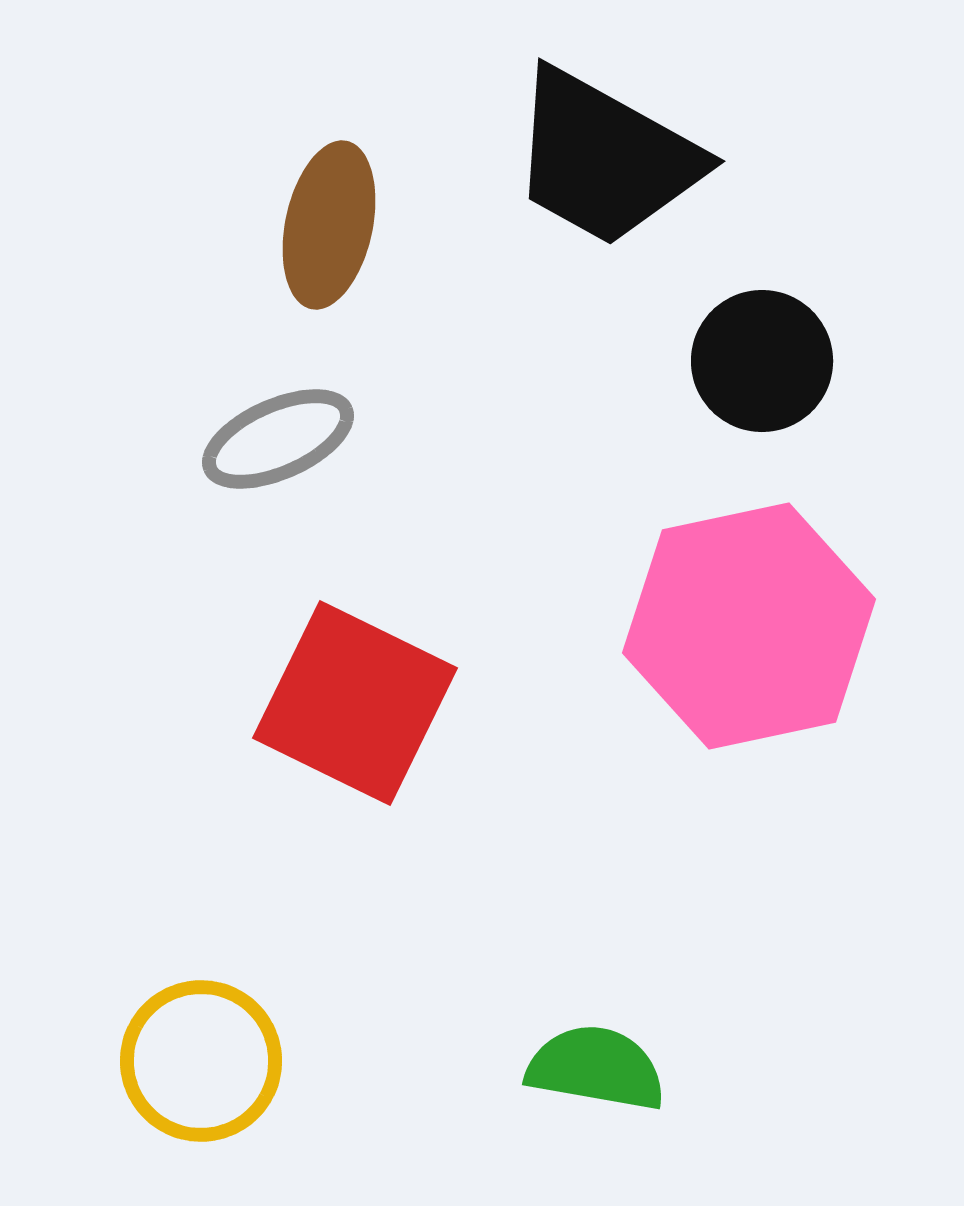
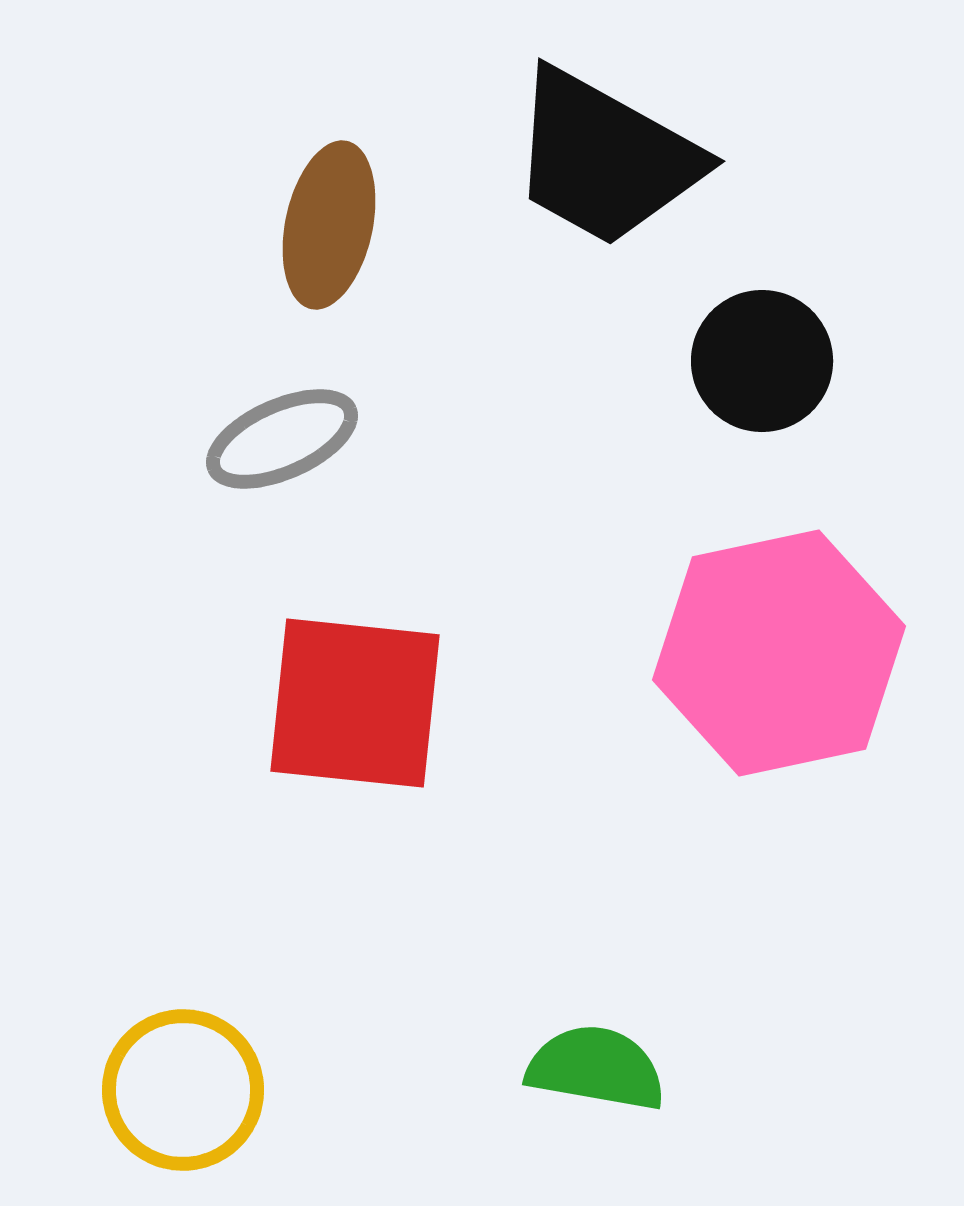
gray ellipse: moved 4 px right
pink hexagon: moved 30 px right, 27 px down
red square: rotated 20 degrees counterclockwise
yellow circle: moved 18 px left, 29 px down
